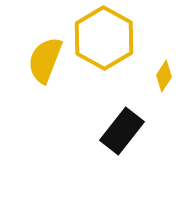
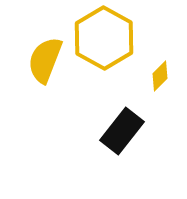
yellow diamond: moved 4 px left; rotated 12 degrees clockwise
